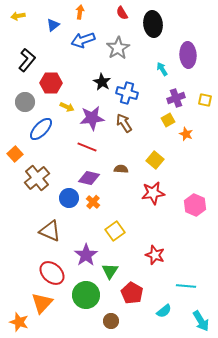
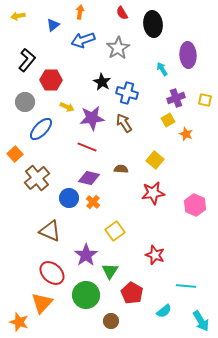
red hexagon at (51, 83): moved 3 px up
